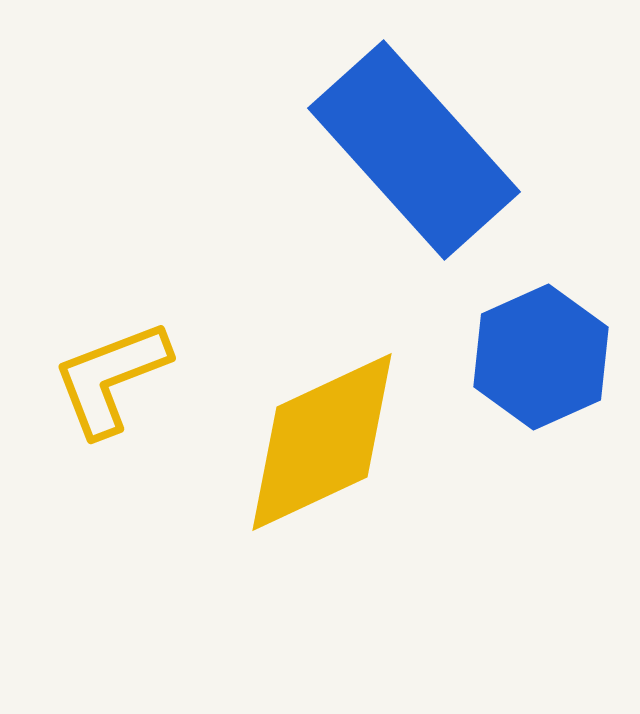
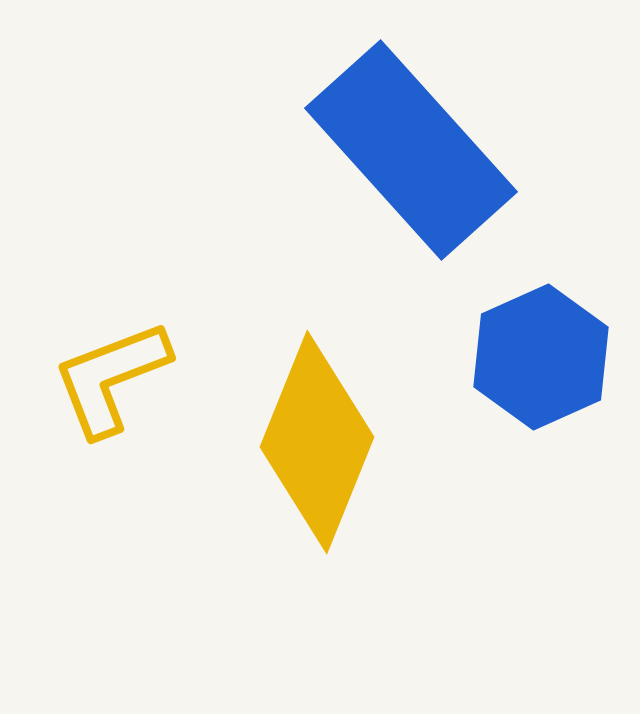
blue rectangle: moved 3 px left
yellow diamond: moved 5 px left; rotated 43 degrees counterclockwise
